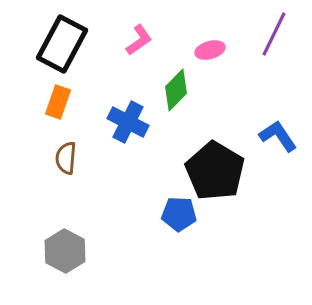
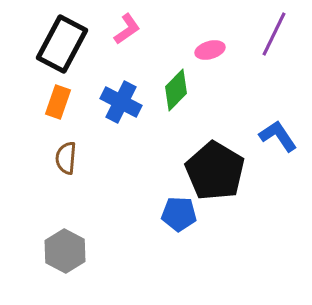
pink L-shape: moved 12 px left, 11 px up
blue cross: moved 7 px left, 20 px up
